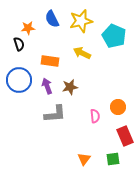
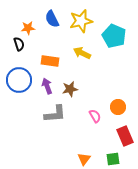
brown star: moved 2 px down
pink semicircle: rotated 24 degrees counterclockwise
